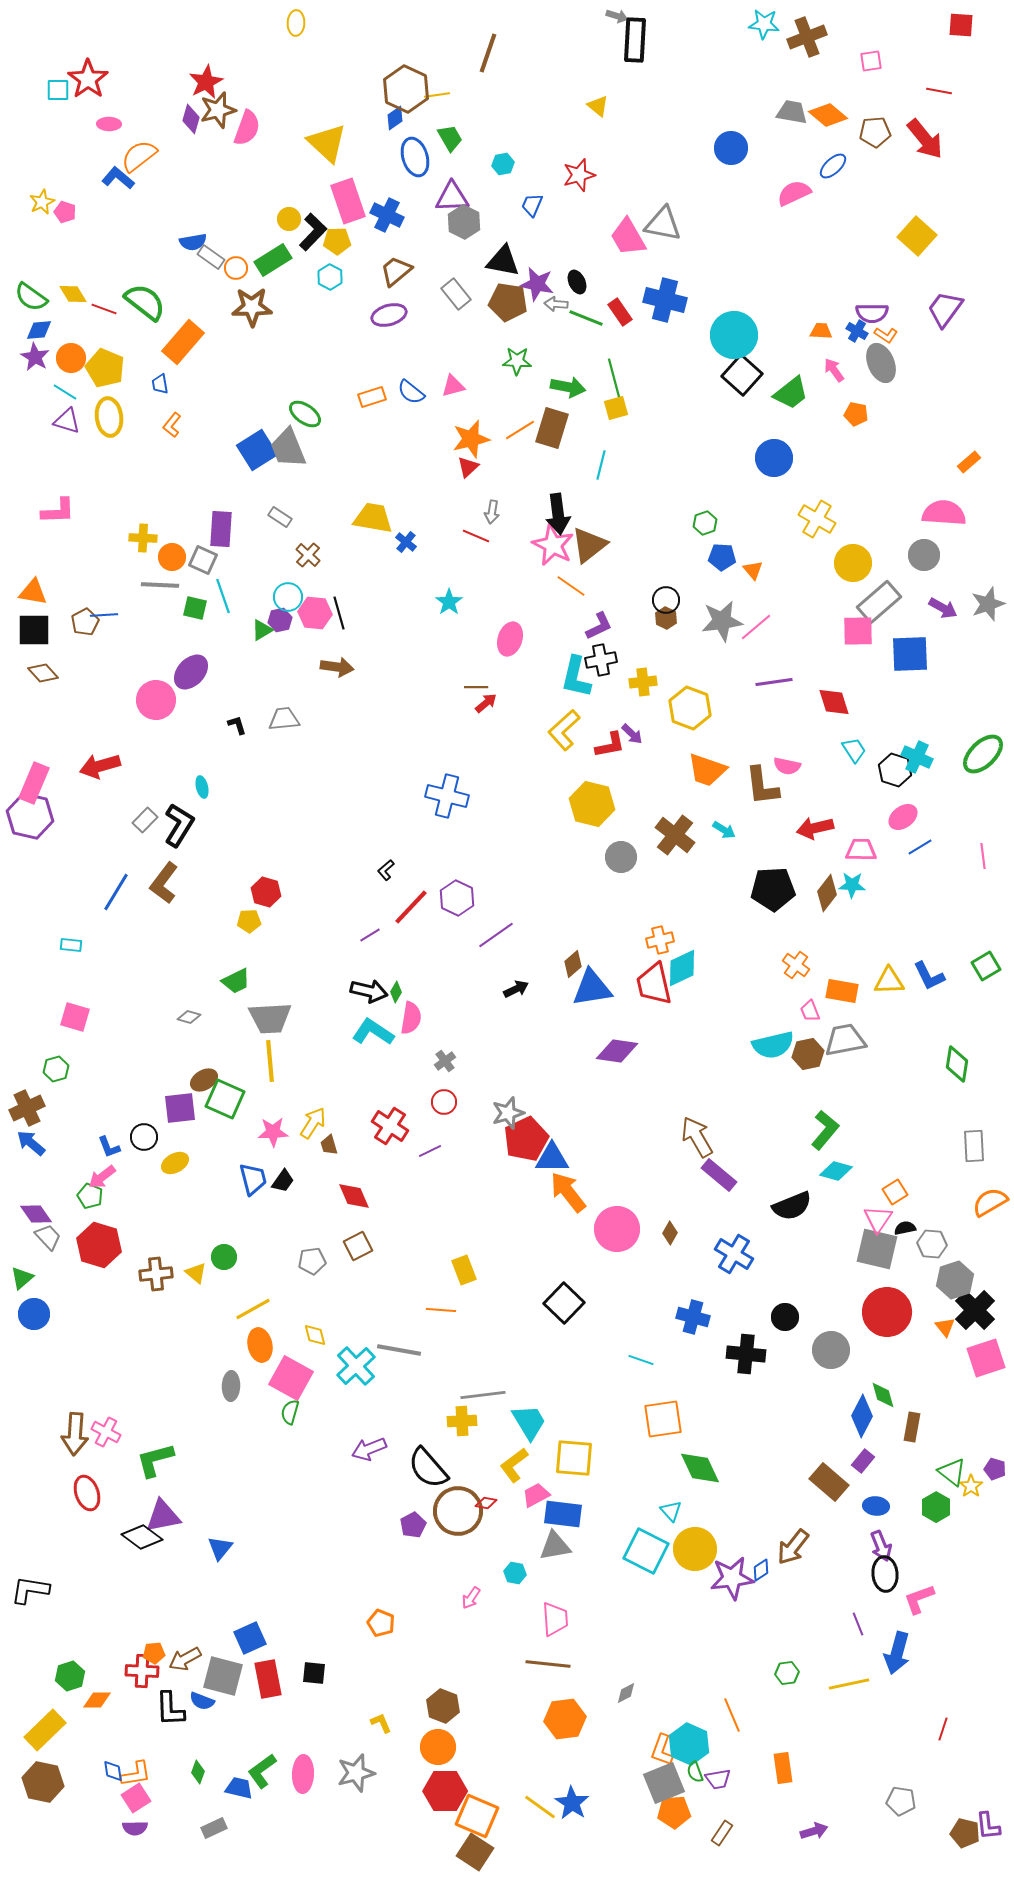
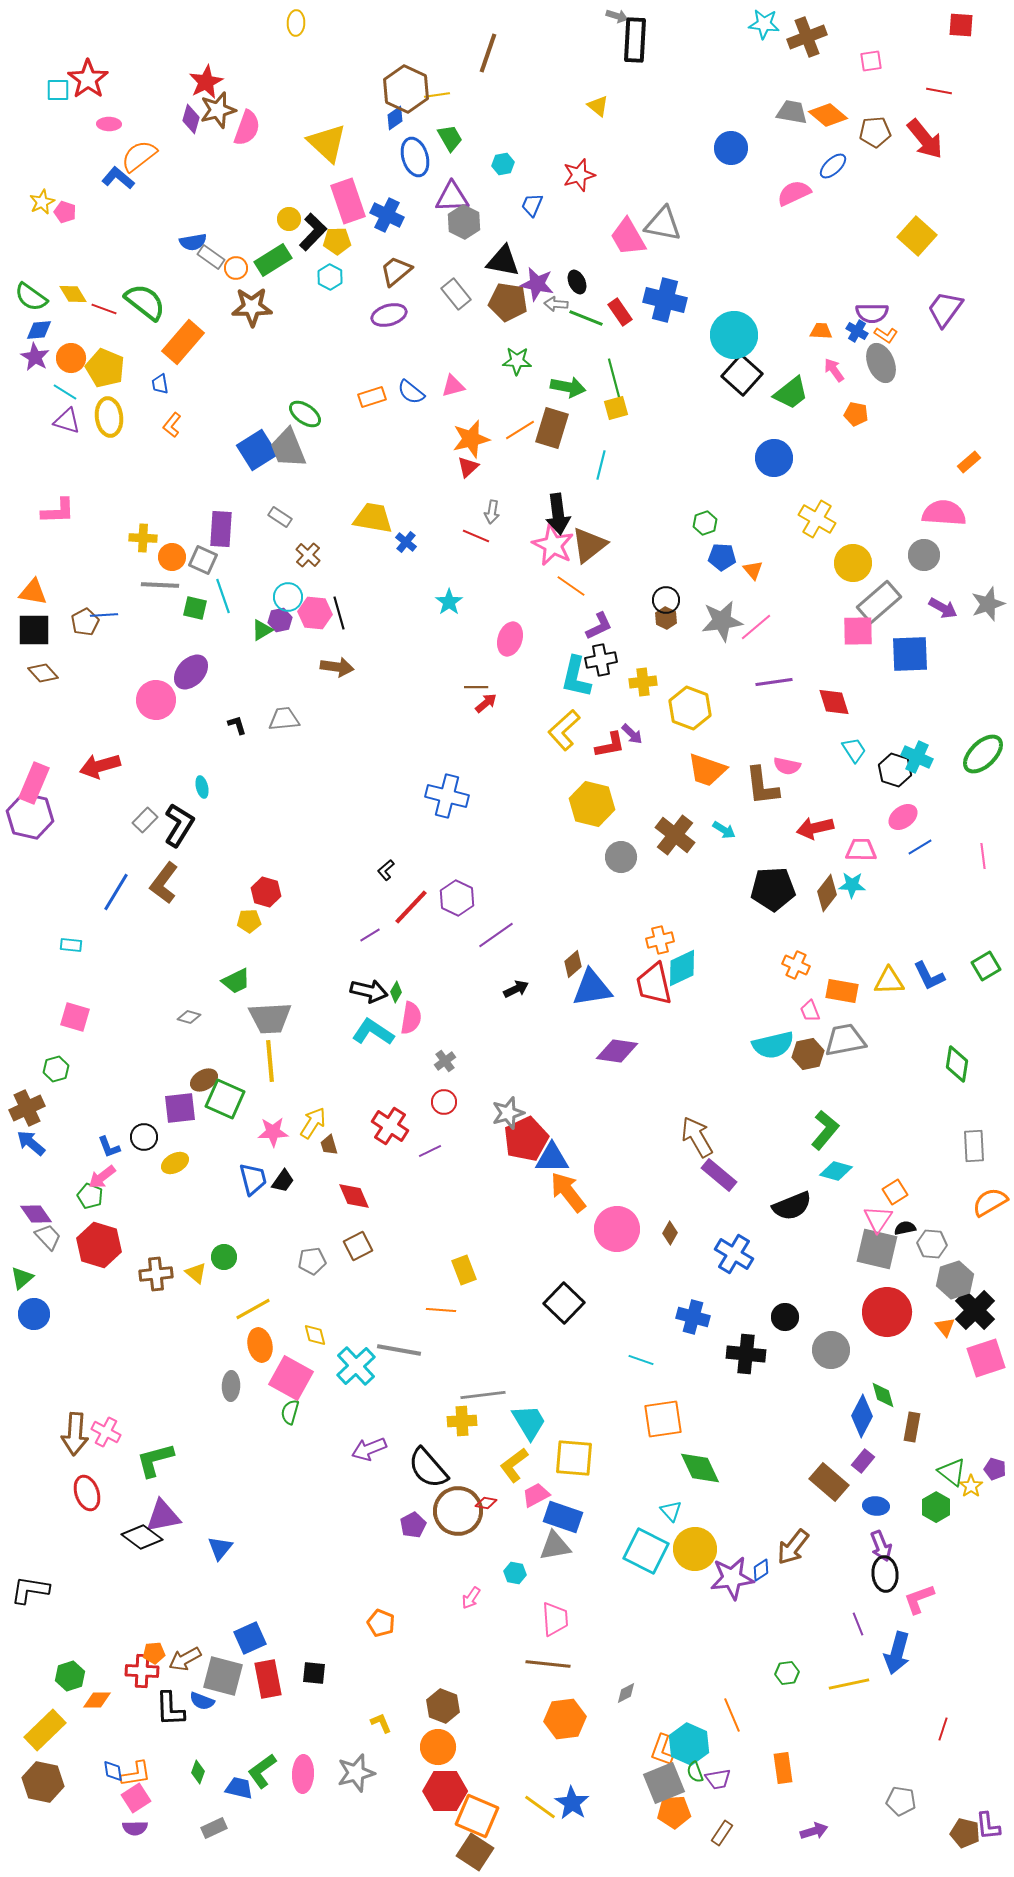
orange cross at (796, 965): rotated 12 degrees counterclockwise
blue rectangle at (563, 1514): moved 3 px down; rotated 12 degrees clockwise
